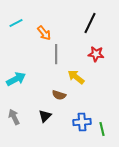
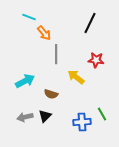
cyan line: moved 13 px right, 6 px up; rotated 48 degrees clockwise
red star: moved 6 px down
cyan arrow: moved 9 px right, 2 px down
brown semicircle: moved 8 px left, 1 px up
gray arrow: moved 11 px right; rotated 77 degrees counterclockwise
green line: moved 15 px up; rotated 16 degrees counterclockwise
